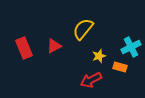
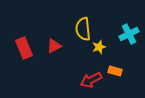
yellow semicircle: rotated 45 degrees counterclockwise
cyan cross: moved 2 px left, 13 px up
yellow star: moved 9 px up
orange rectangle: moved 5 px left, 4 px down
